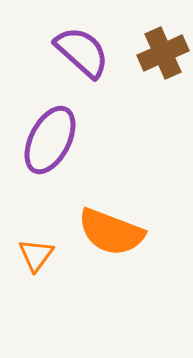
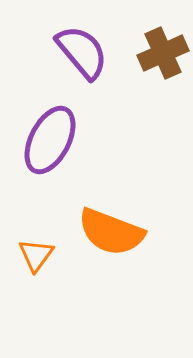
purple semicircle: rotated 8 degrees clockwise
